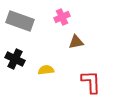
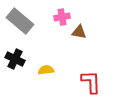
pink cross: rotated 14 degrees clockwise
gray rectangle: rotated 20 degrees clockwise
brown triangle: moved 3 px right, 10 px up; rotated 21 degrees clockwise
